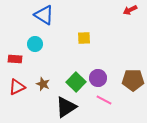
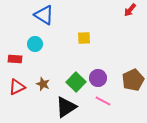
red arrow: rotated 24 degrees counterclockwise
brown pentagon: rotated 25 degrees counterclockwise
pink line: moved 1 px left, 1 px down
